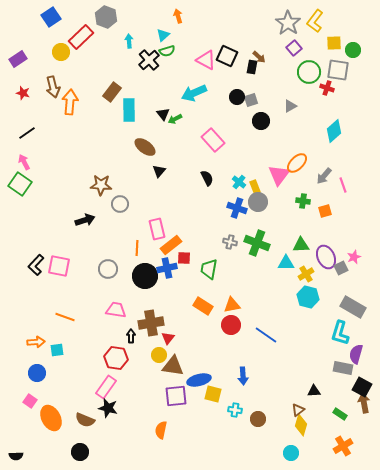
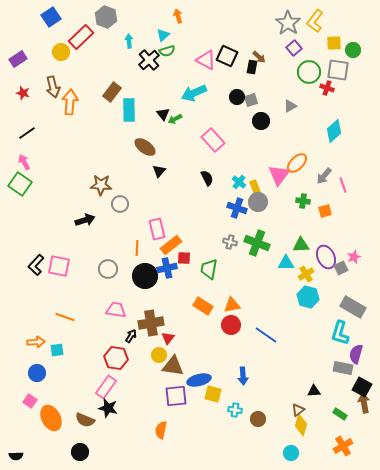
black arrow at (131, 336): rotated 32 degrees clockwise
